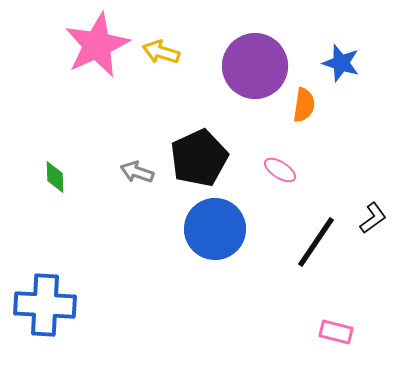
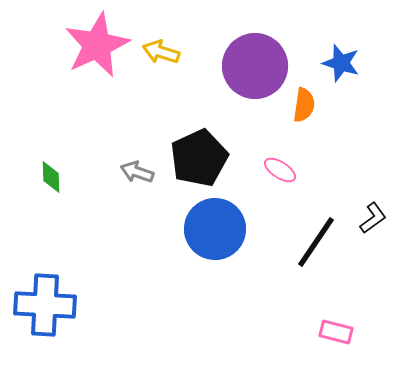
green diamond: moved 4 px left
